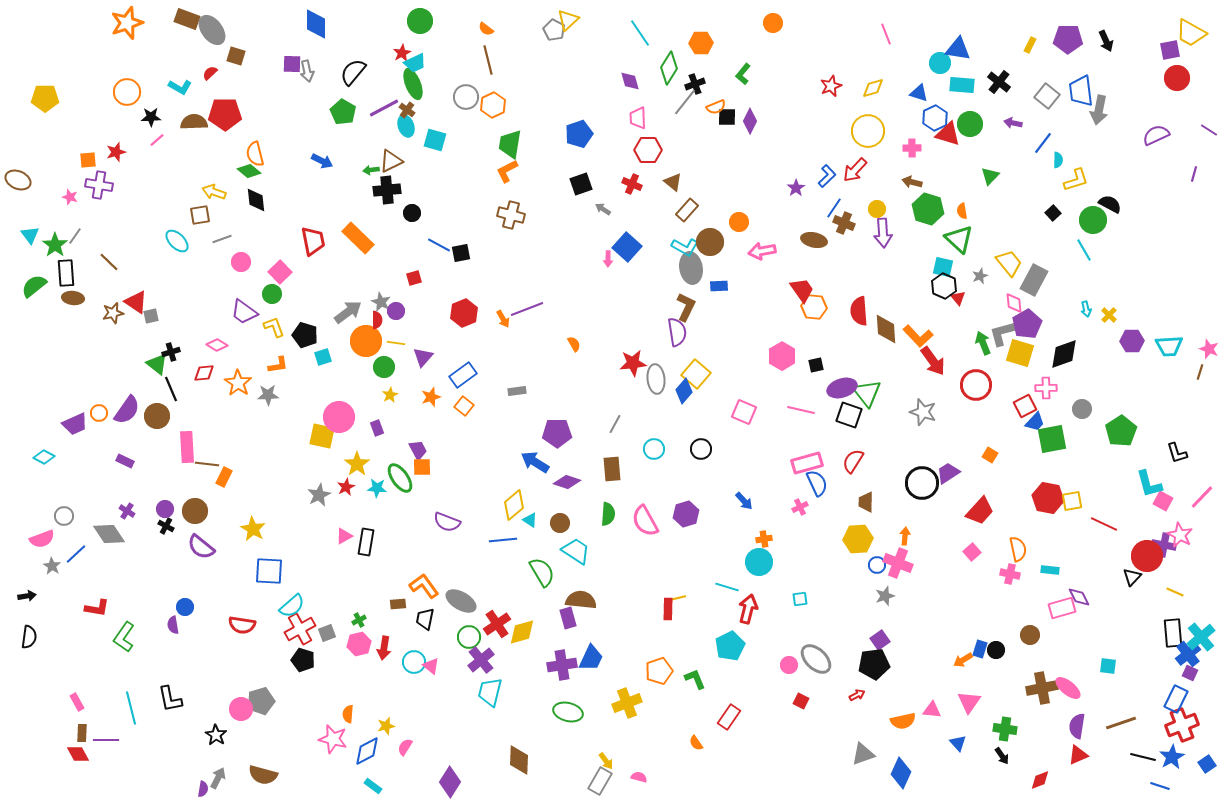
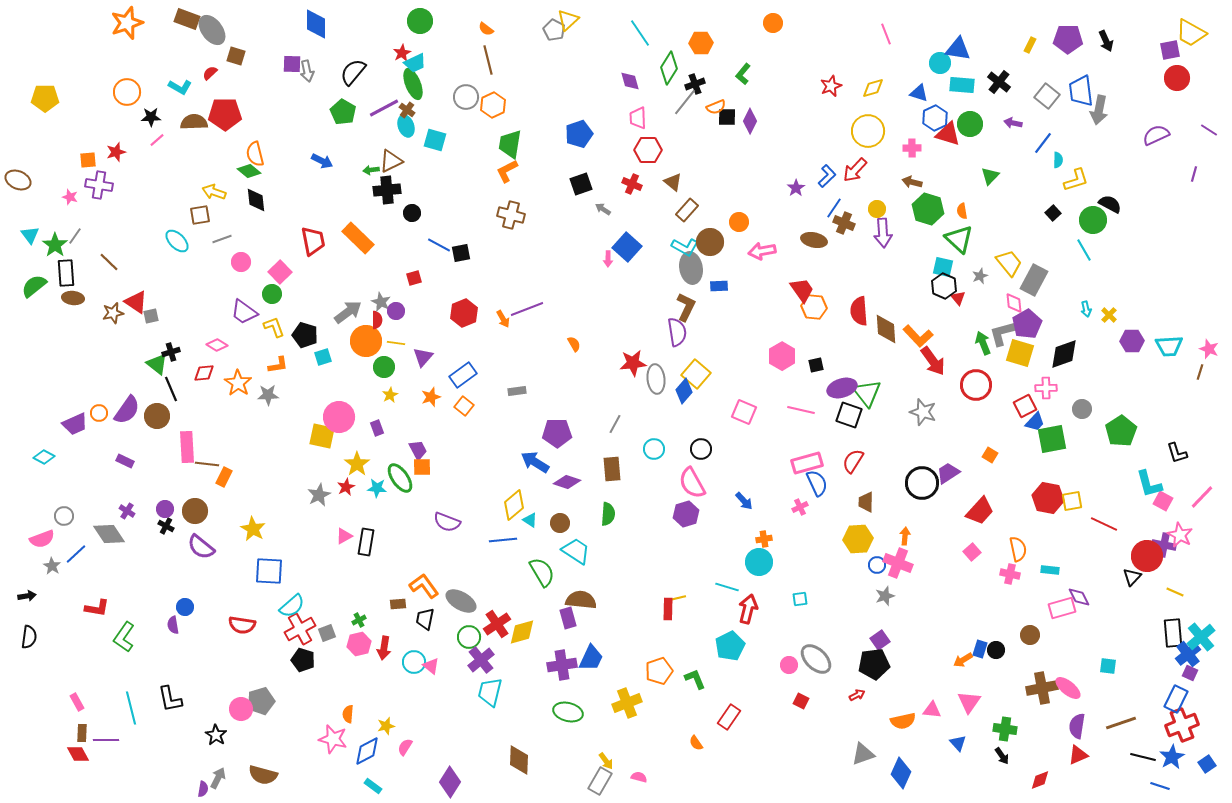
pink semicircle at (645, 521): moved 47 px right, 38 px up
